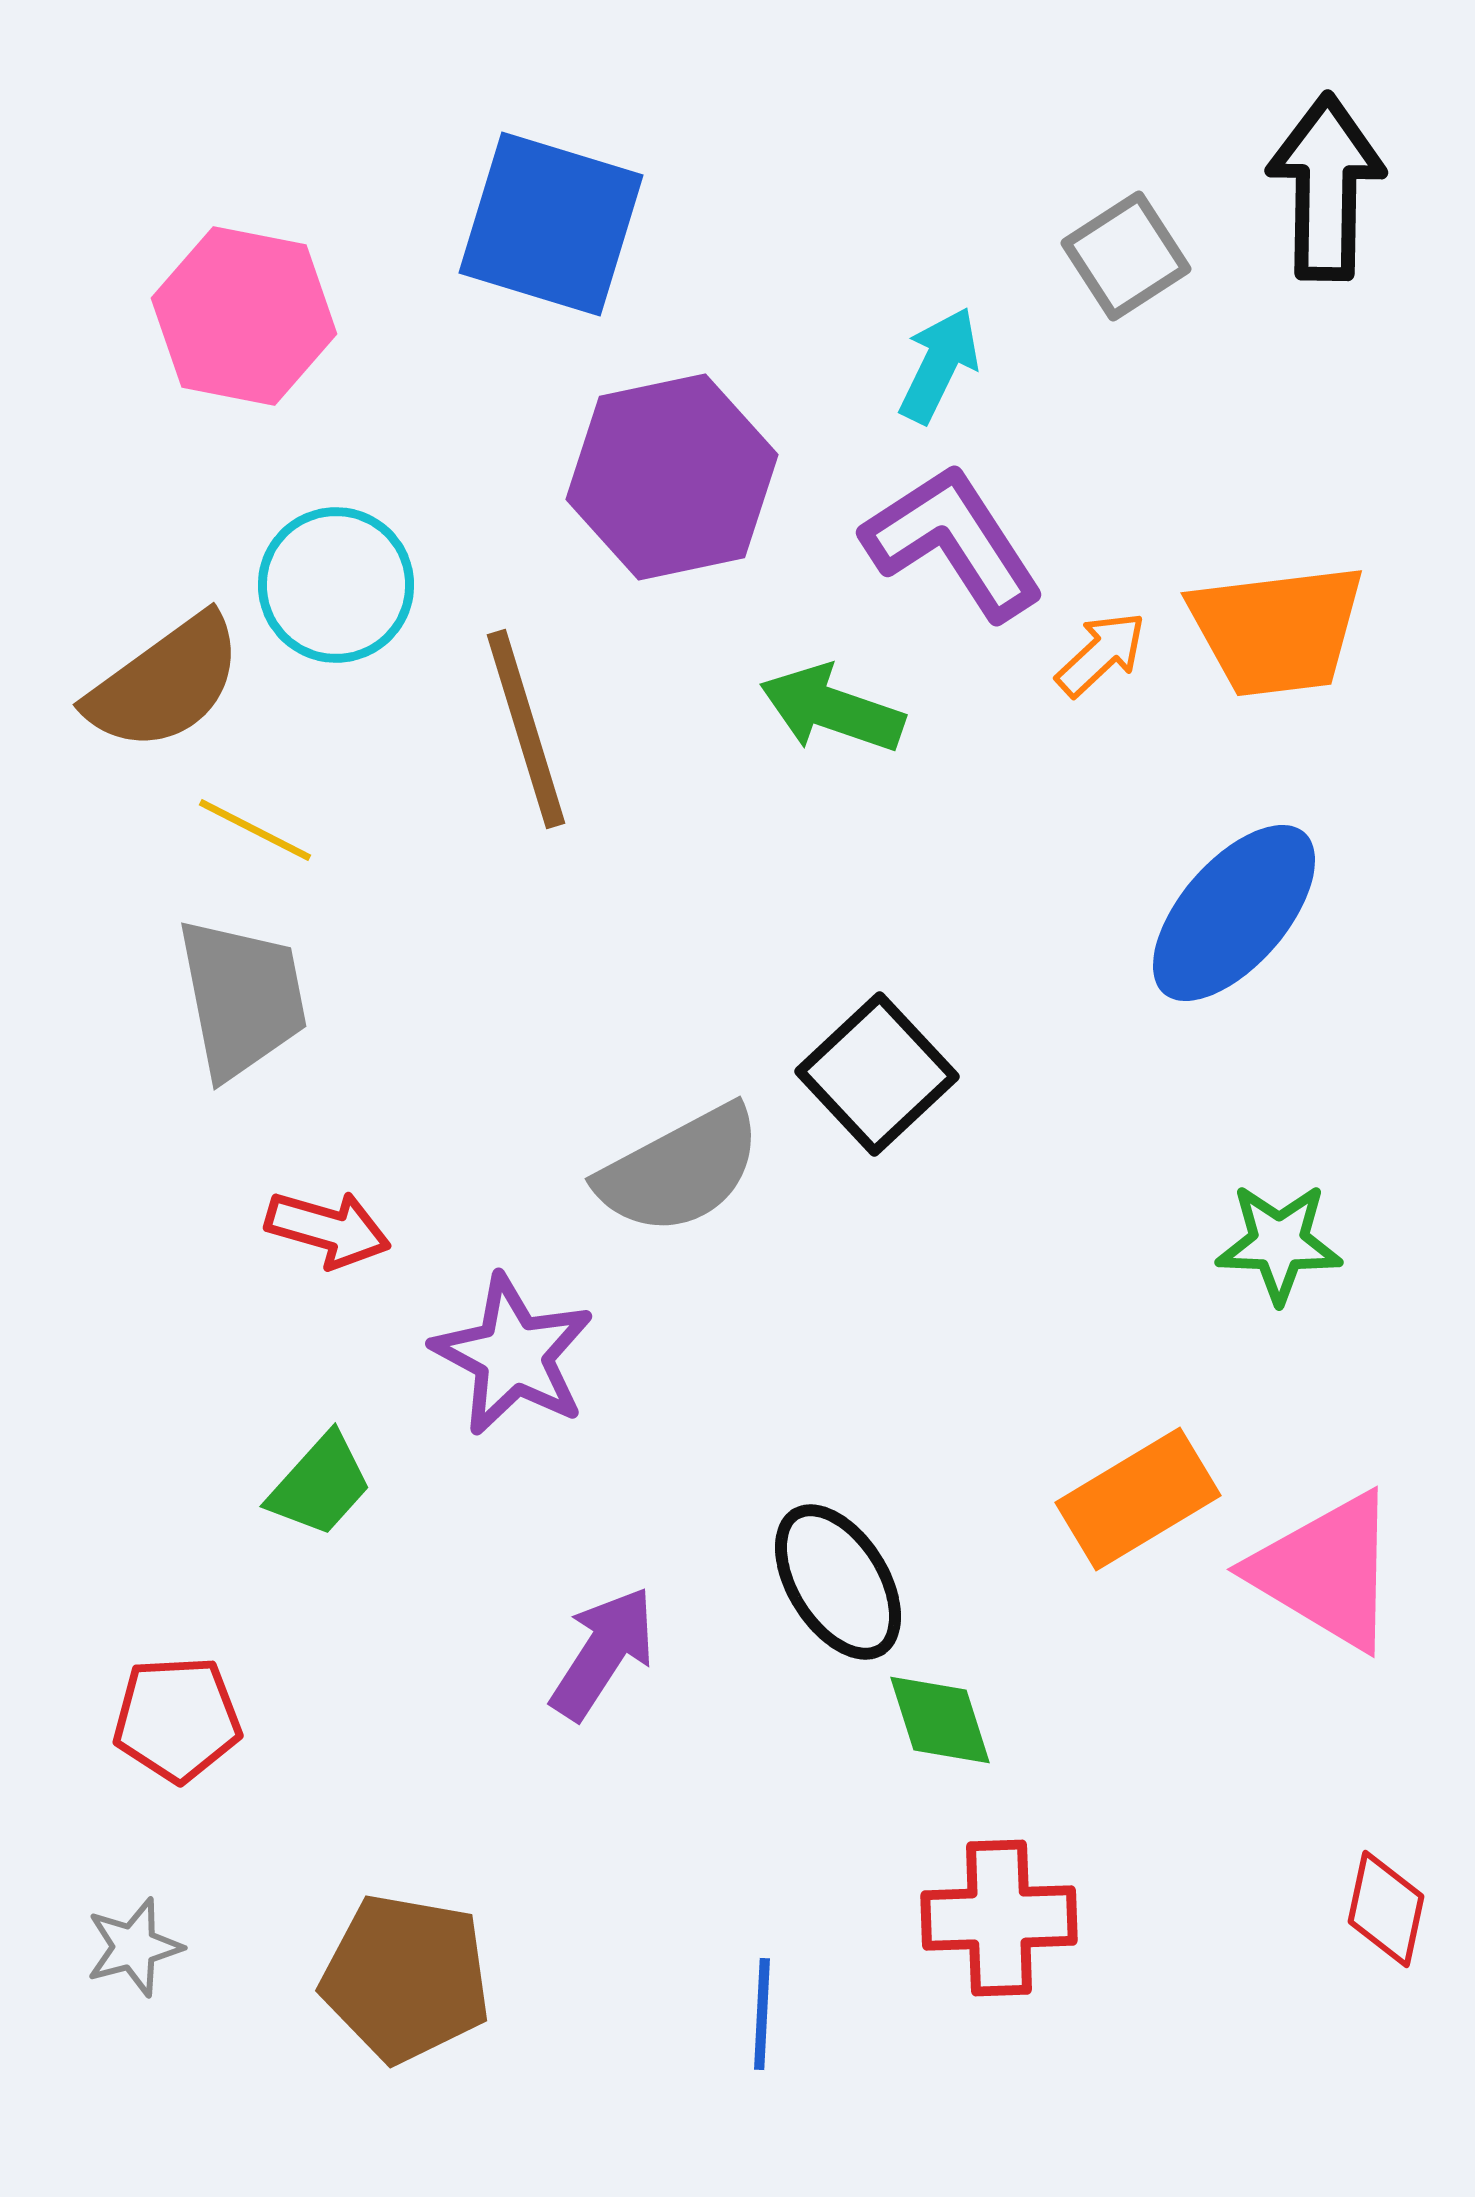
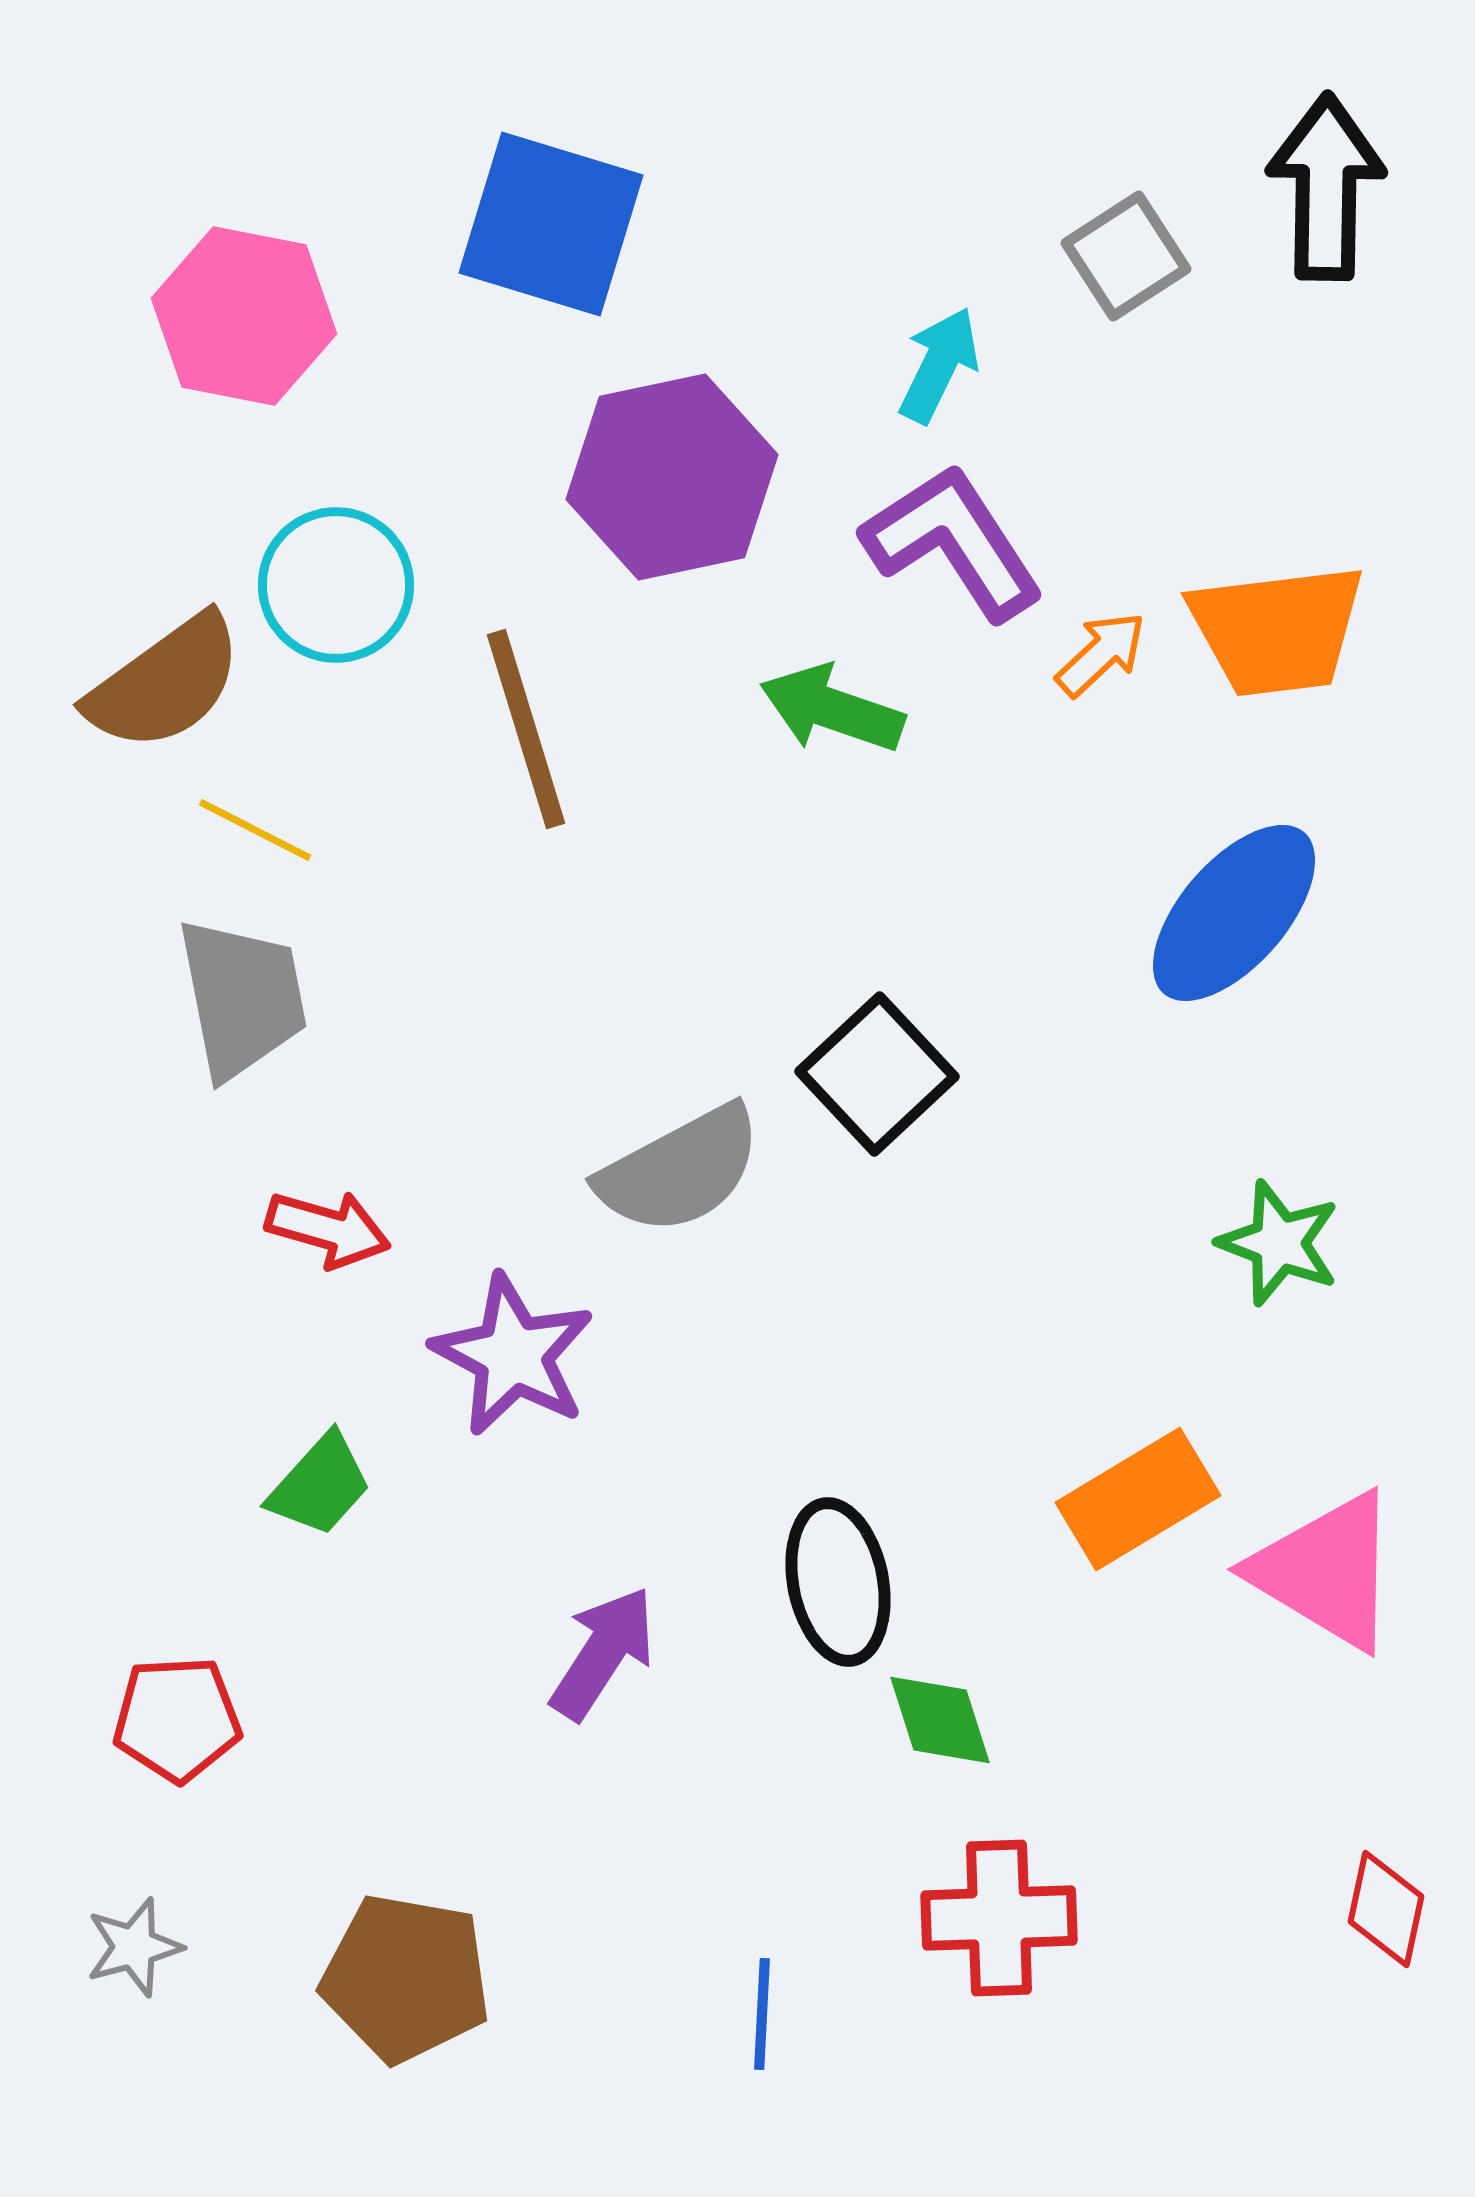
green star: rotated 19 degrees clockwise
black ellipse: rotated 21 degrees clockwise
